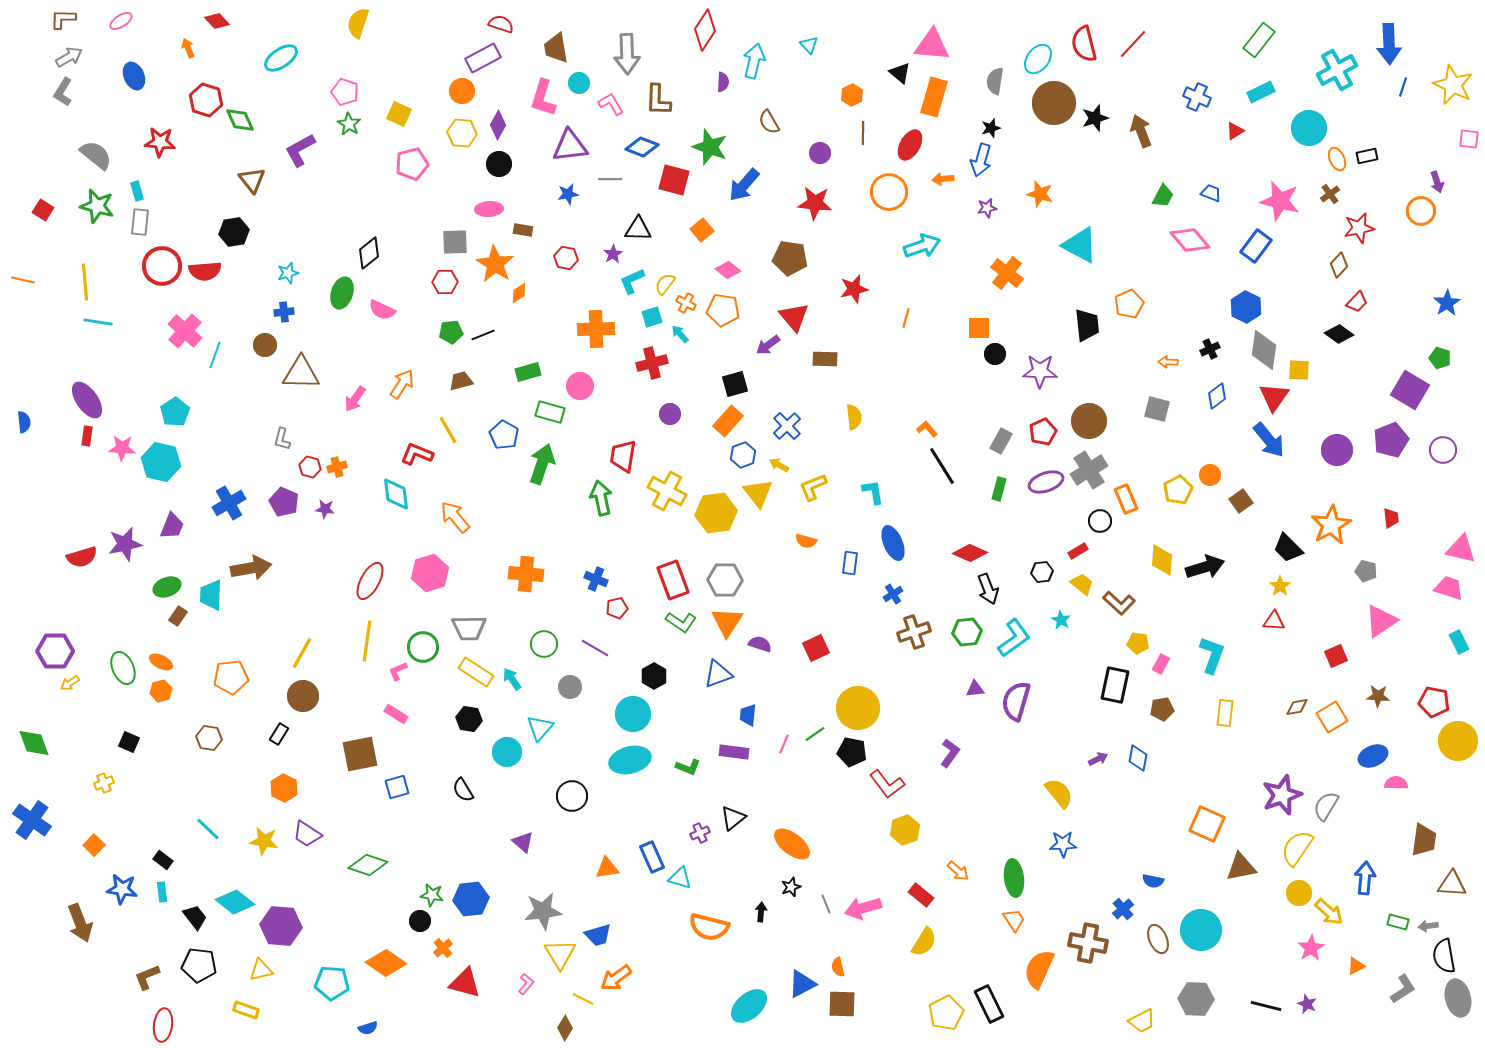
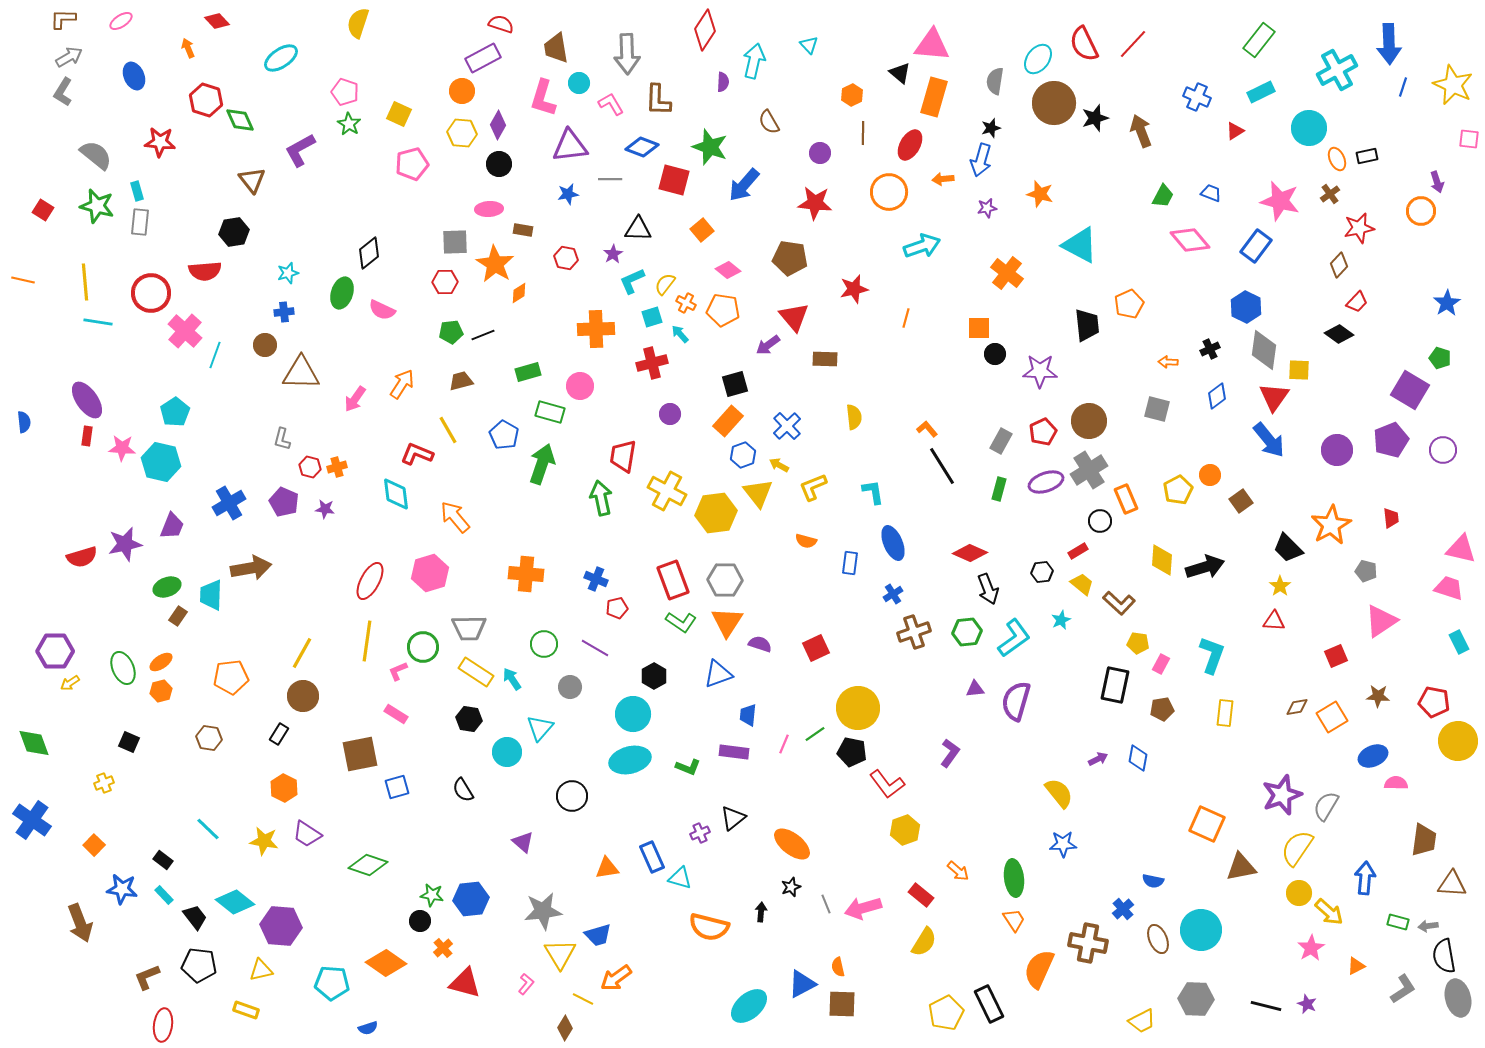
red semicircle at (1084, 44): rotated 12 degrees counterclockwise
red circle at (162, 266): moved 11 px left, 27 px down
cyan star at (1061, 620): rotated 18 degrees clockwise
orange ellipse at (161, 662): rotated 60 degrees counterclockwise
cyan rectangle at (162, 892): moved 2 px right, 3 px down; rotated 36 degrees counterclockwise
